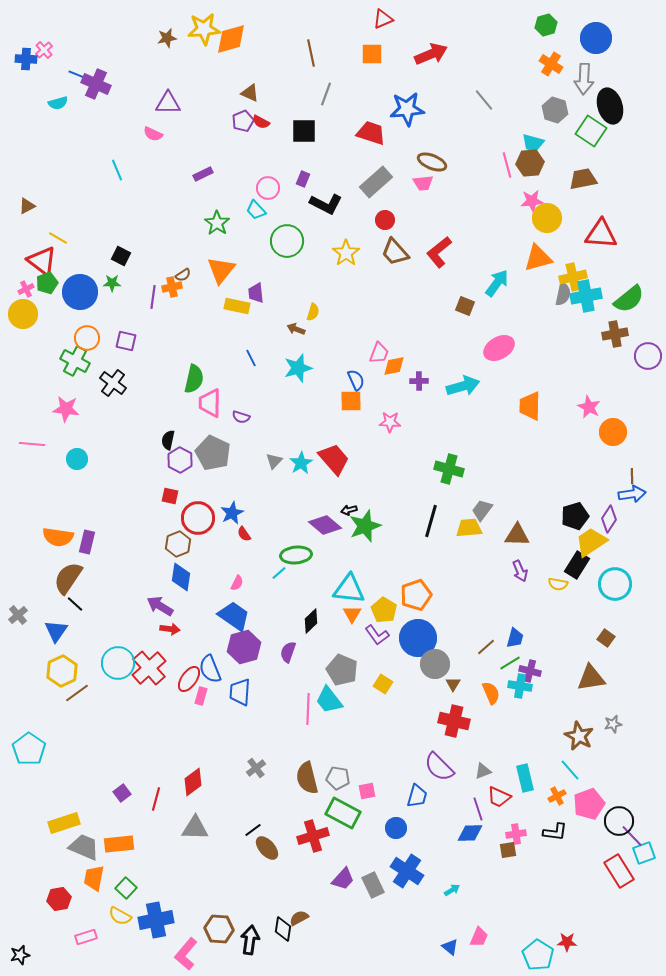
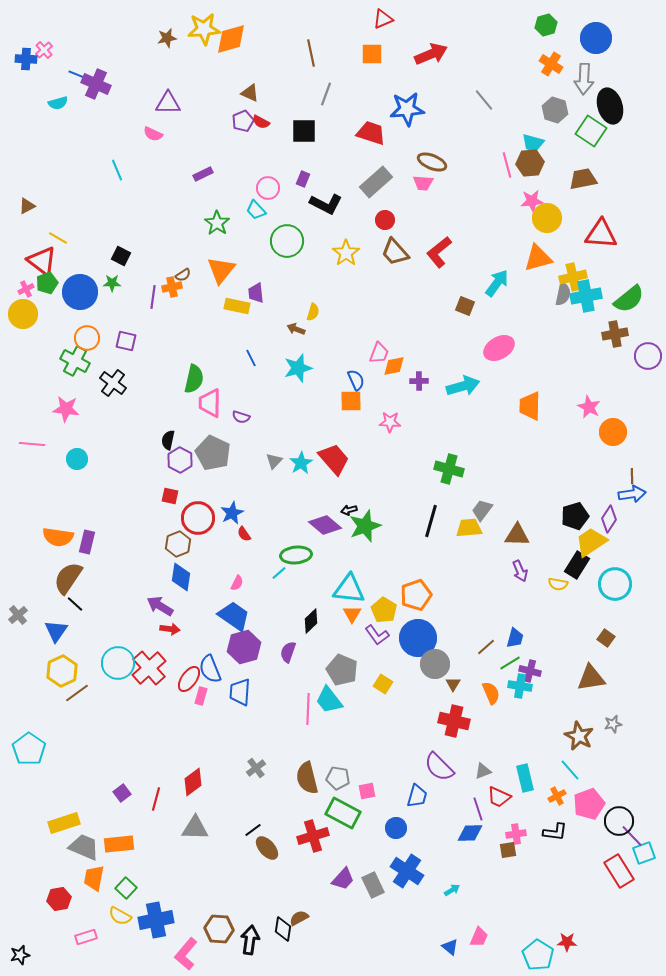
pink trapezoid at (423, 183): rotated 10 degrees clockwise
